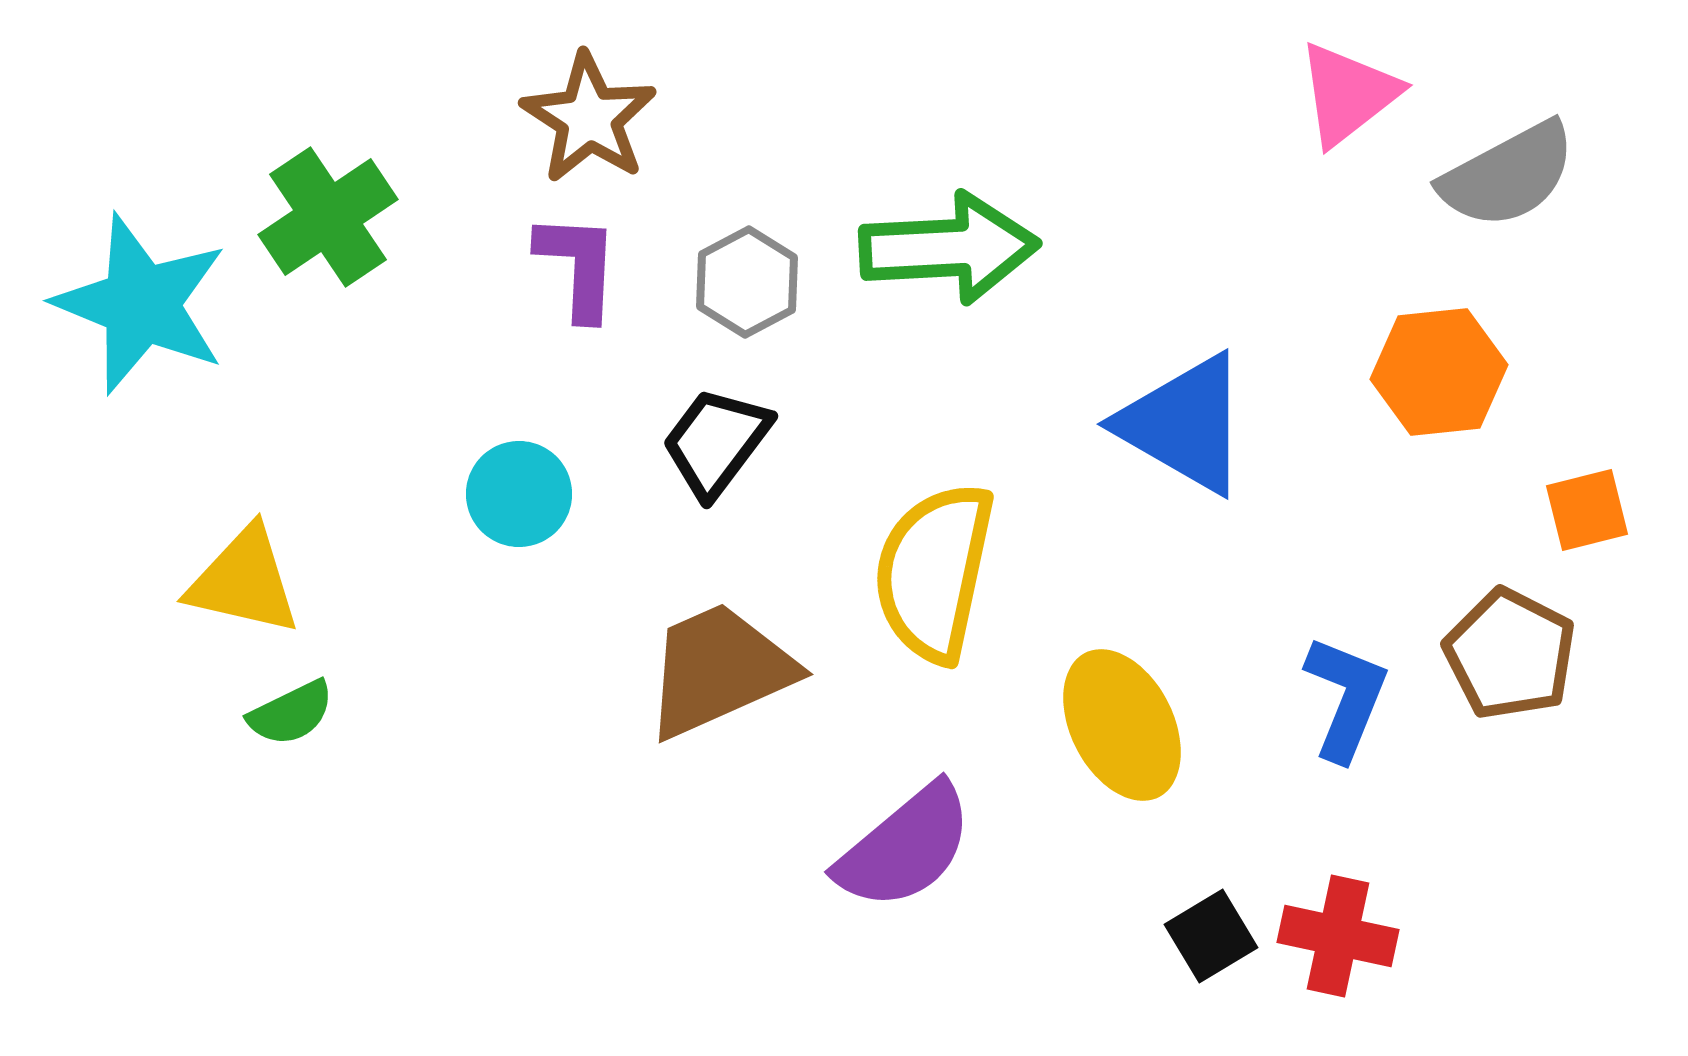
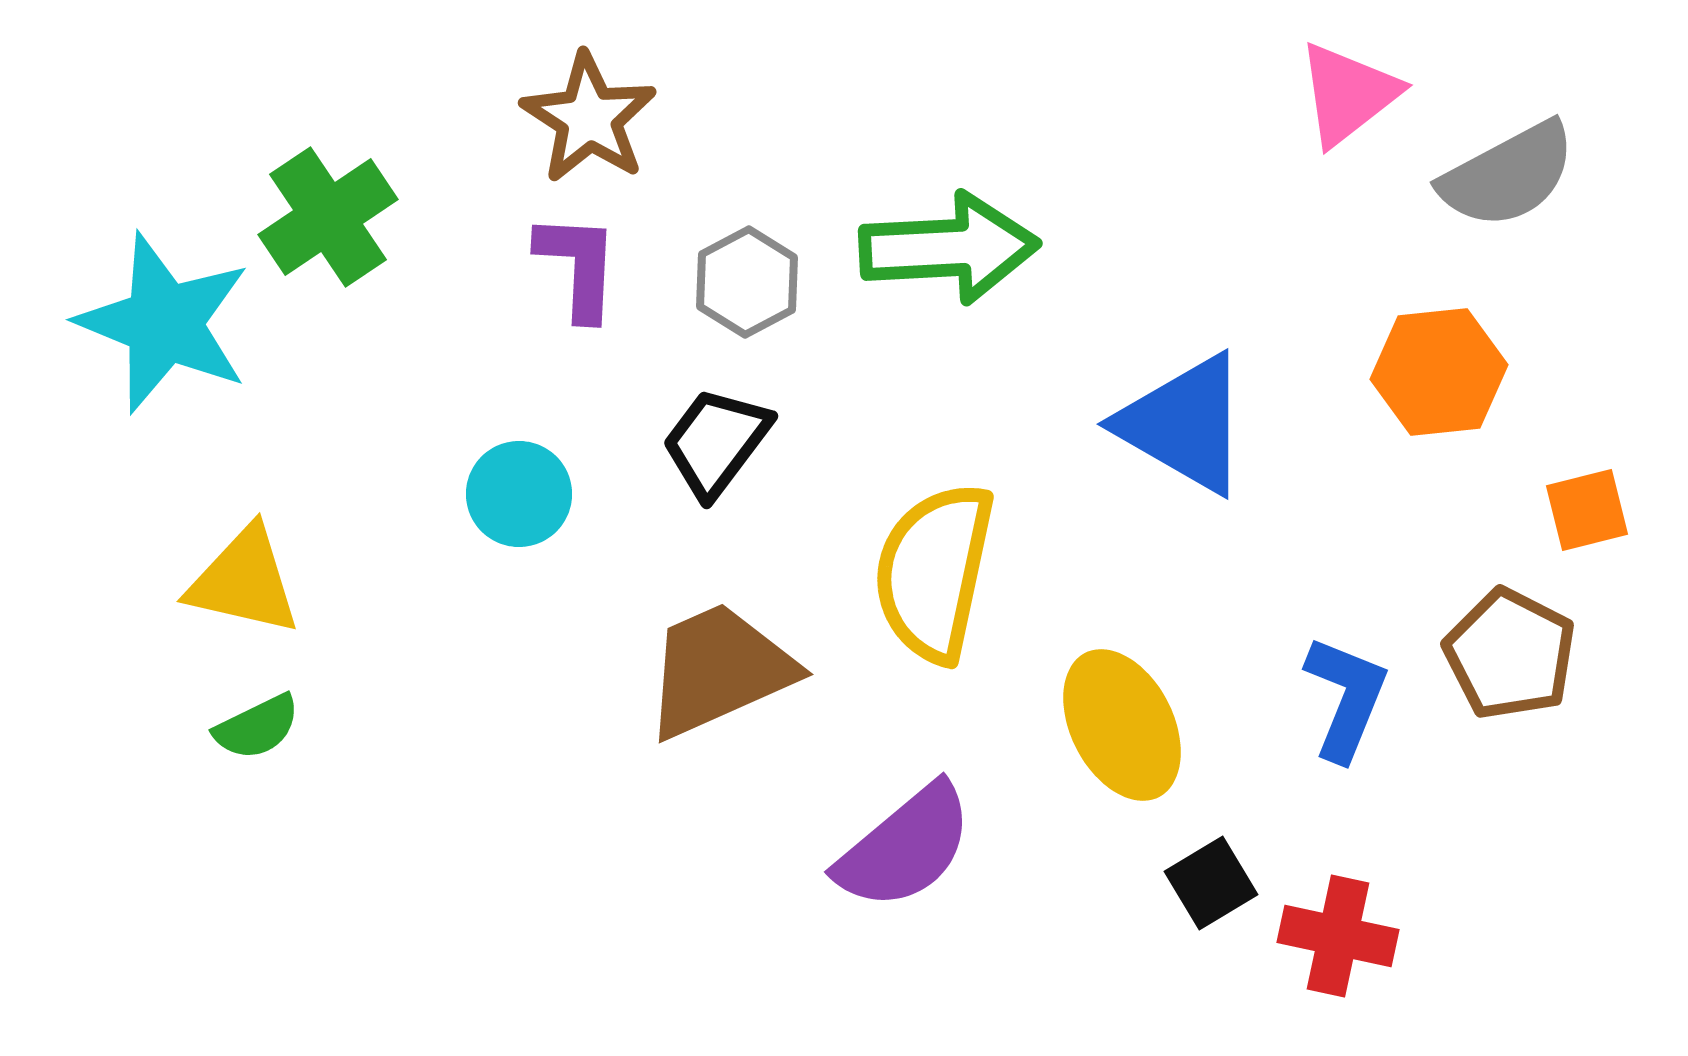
cyan star: moved 23 px right, 19 px down
green semicircle: moved 34 px left, 14 px down
black square: moved 53 px up
